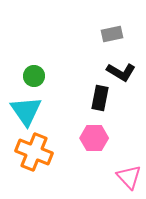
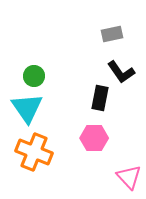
black L-shape: rotated 24 degrees clockwise
cyan triangle: moved 1 px right, 3 px up
